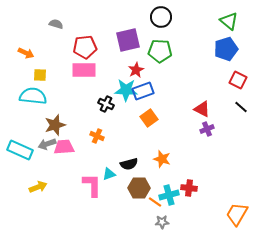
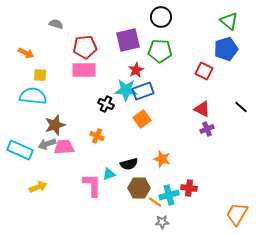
red square: moved 34 px left, 9 px up
orange square: moved 7 px left, 1 px down
